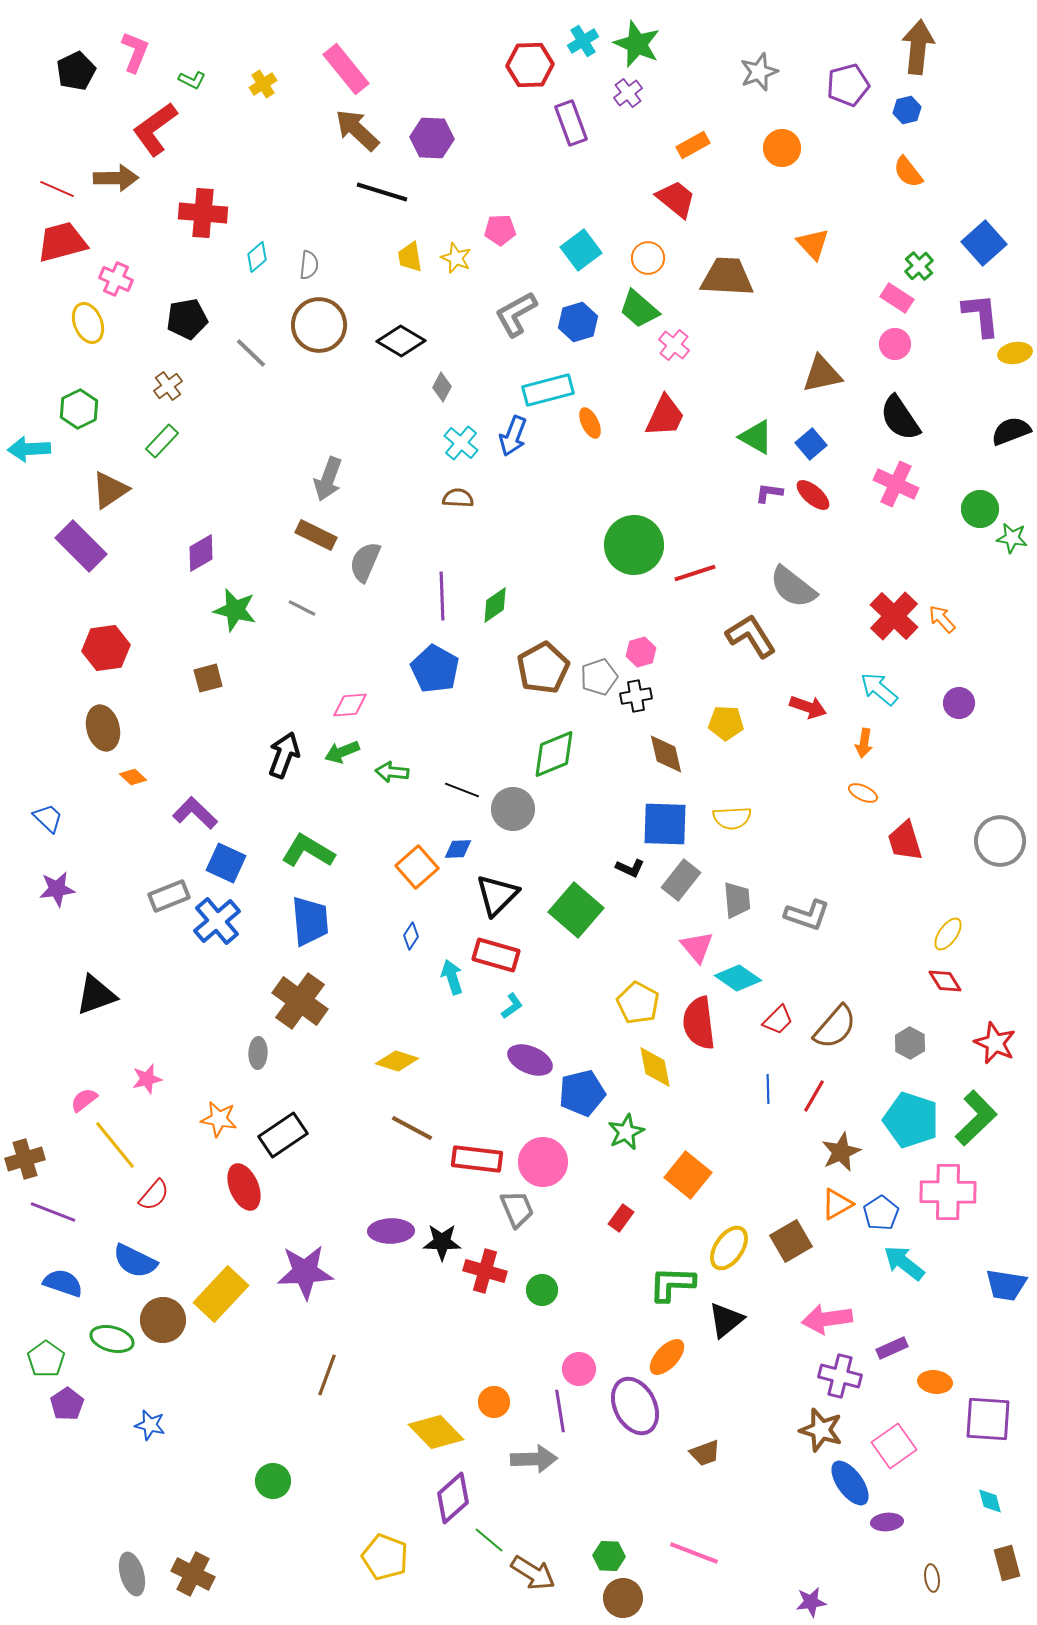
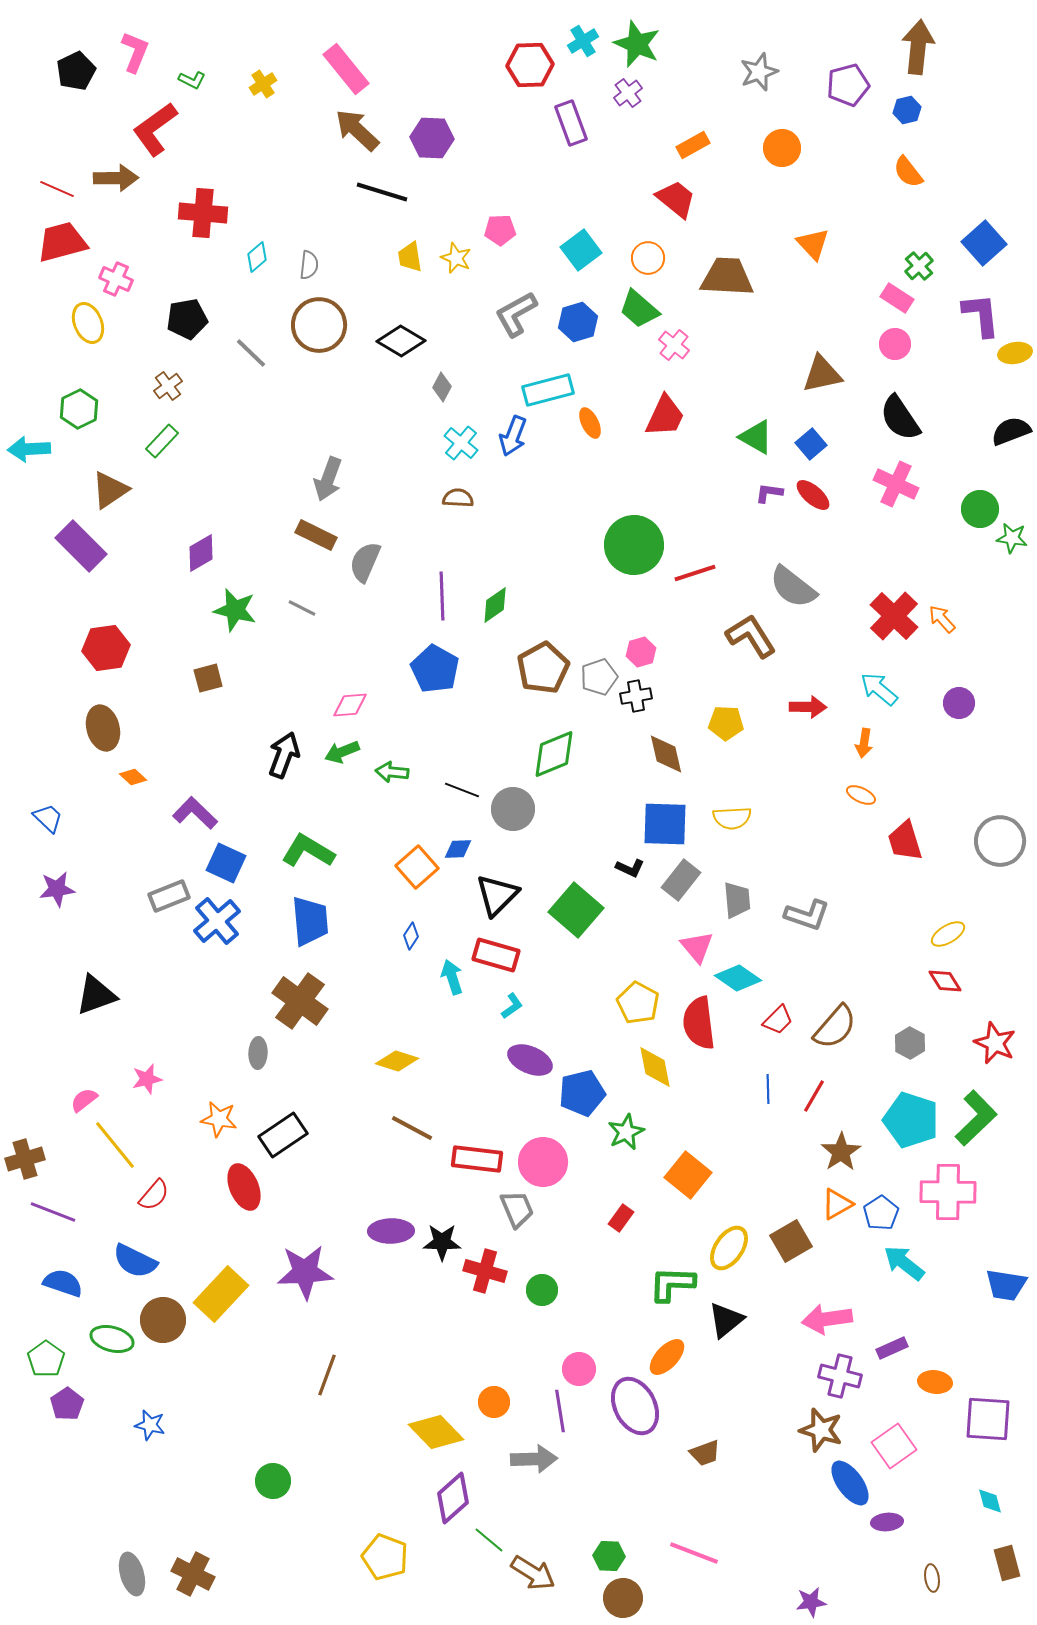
red arrow at (808, 707): rotated 18 degrees counterclockwise
orange ellipse at (863, 793): moved 2 px left, 2 px down
yellow ellipse at (948, 934): rotated 24 degrees clockwise
brown star at (841, 1152): rotated 9 degrees counterclockwise
